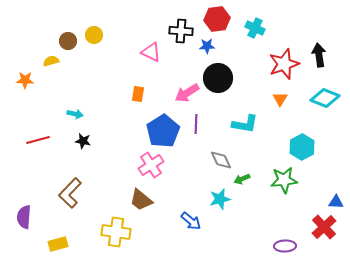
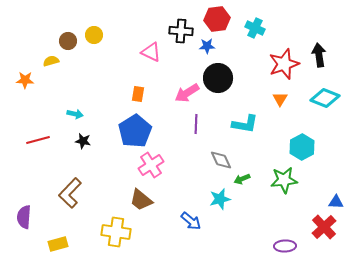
blue pentagon: moved 28 px left
